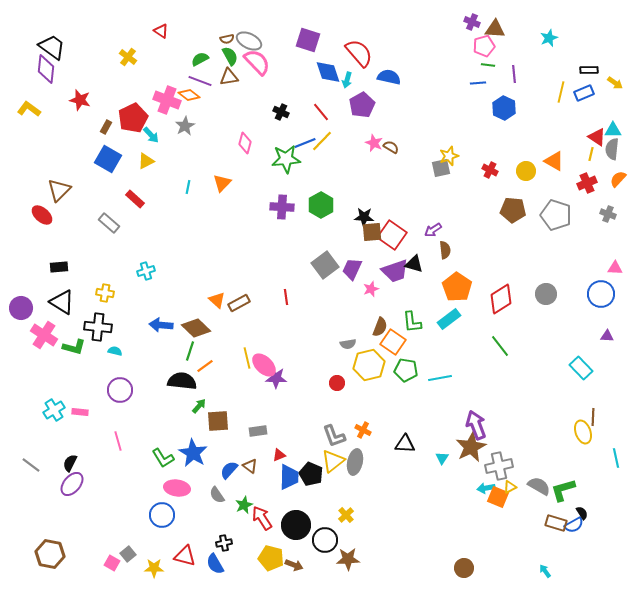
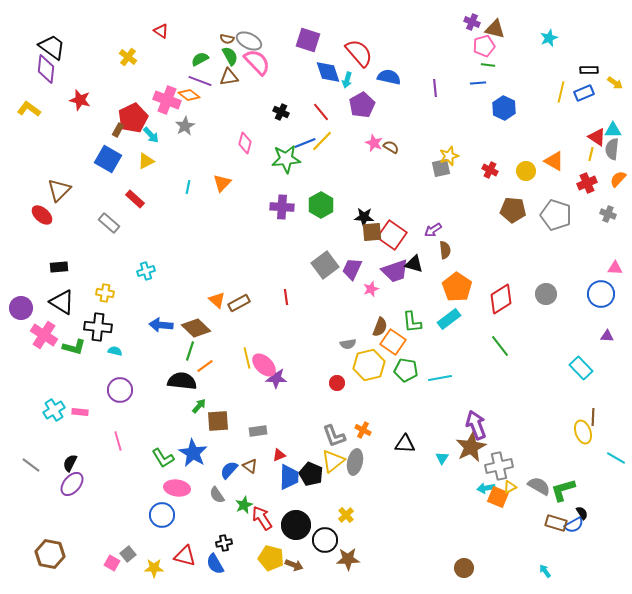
brown triangle at (495, 29): rotated 10 degrees clockwise
brown semicircle at (227, 39): rotated 24 degrees clockwise
purple line at (514, 74): moved 79 px left, 14 px down
brown rectangle at (106, 127): moved 12 px right, 3 px down
cyan line at (616, 458): rotated 48 degrees counterclockwise
